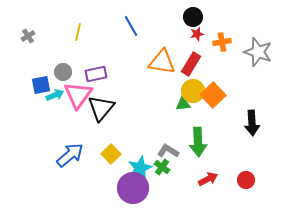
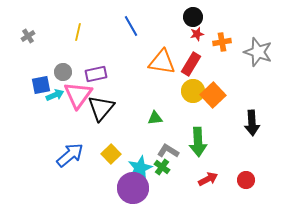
green triangle: moved 28 px left, 14 px down
